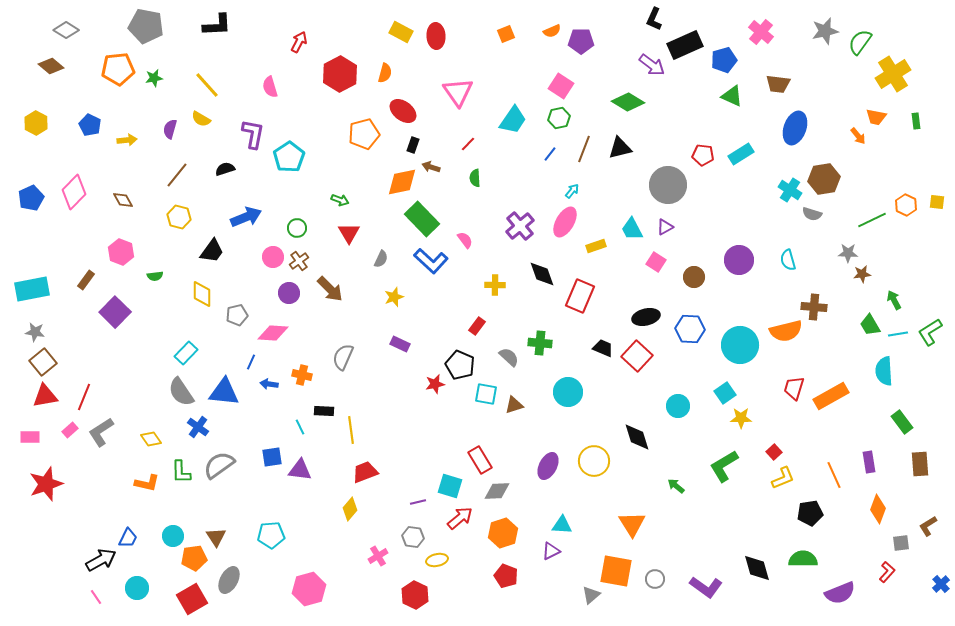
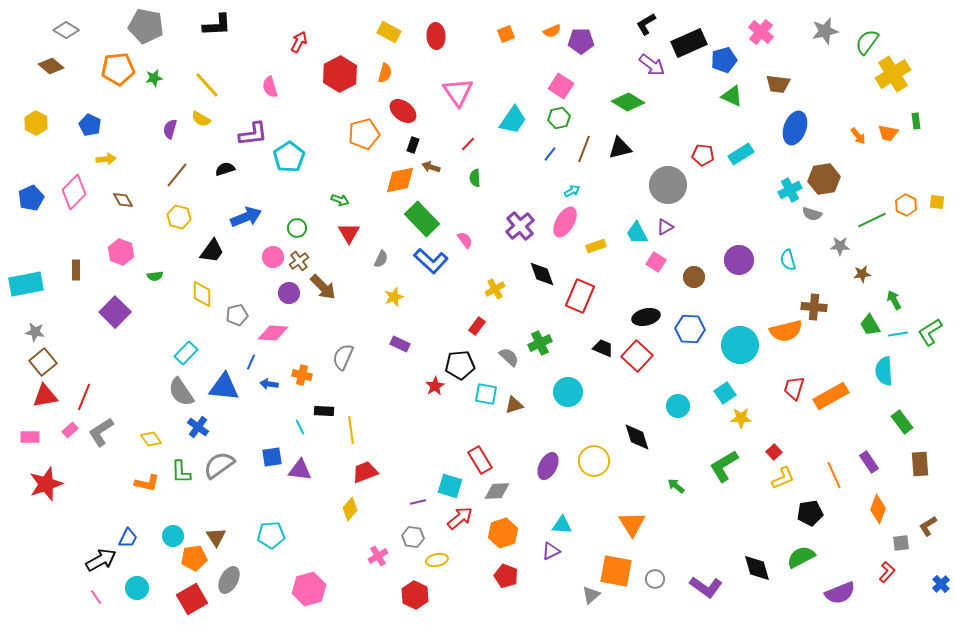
black L-shape at (654, 19): moved 8 px left, 5 px down; rotated 35 degrees clockwise
yellow rectangle at (401, 32): moved 12 px left
green semicircle at (860, 42): moved 7 px right
black rectangle at (685, 45): moved 4 px right, 2 px up
orange trapezoid at (876, 117): moved 12 px right, 16 px down
purple L-shape at (253, 134): rotated 72 degrees clockwise
yellow arrow at (127, 140): moved 21 px left, 19 px down
orange diamond at (402, 182): moved 2 px left, 2 px up
cyan cross at (790, 190): rotated 30 degrees clockwise
cyan arrow at (572, 191): rotated 21 degrees clockwise
cyan trapezoid at (632, 229): moved 5 px right, 4 px down
gray star at (848, 253): moved 8 px left, 7 px up
brown rectangle at (86, 280): moved 10 px left, 10 px up; rotated 36 degrees counterclockwise
yellow cross at (495, 285): moved 4 px down; rotated 30 degrees counterclockwise
cyan rectangle at (32, 289): moved 6 px left, 5 px up
brown arrow at (330, 289): moved 7 px left, 2 px up
green cross at (540, 343): rotated 30 degrees counterclockwise
black pentagon at (460, 365): rotated 28 degrees counterclockwise
red star at (435, 384): moved 2 px down; rotated 18 degrees counterclockwise
blue triangle at (224, 392): moved 5 px up
purple rectangle at (869, 462): rotated 25 degrees counterclockwise
green semicircle at (803, 559): moved 2 px left, 2 px up; rotated 28 degrees counterclockwise
